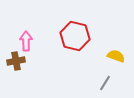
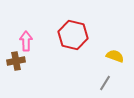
red hexagon: moved 2 px left, 1 px up
yellow semicircle: moved 1 px left
